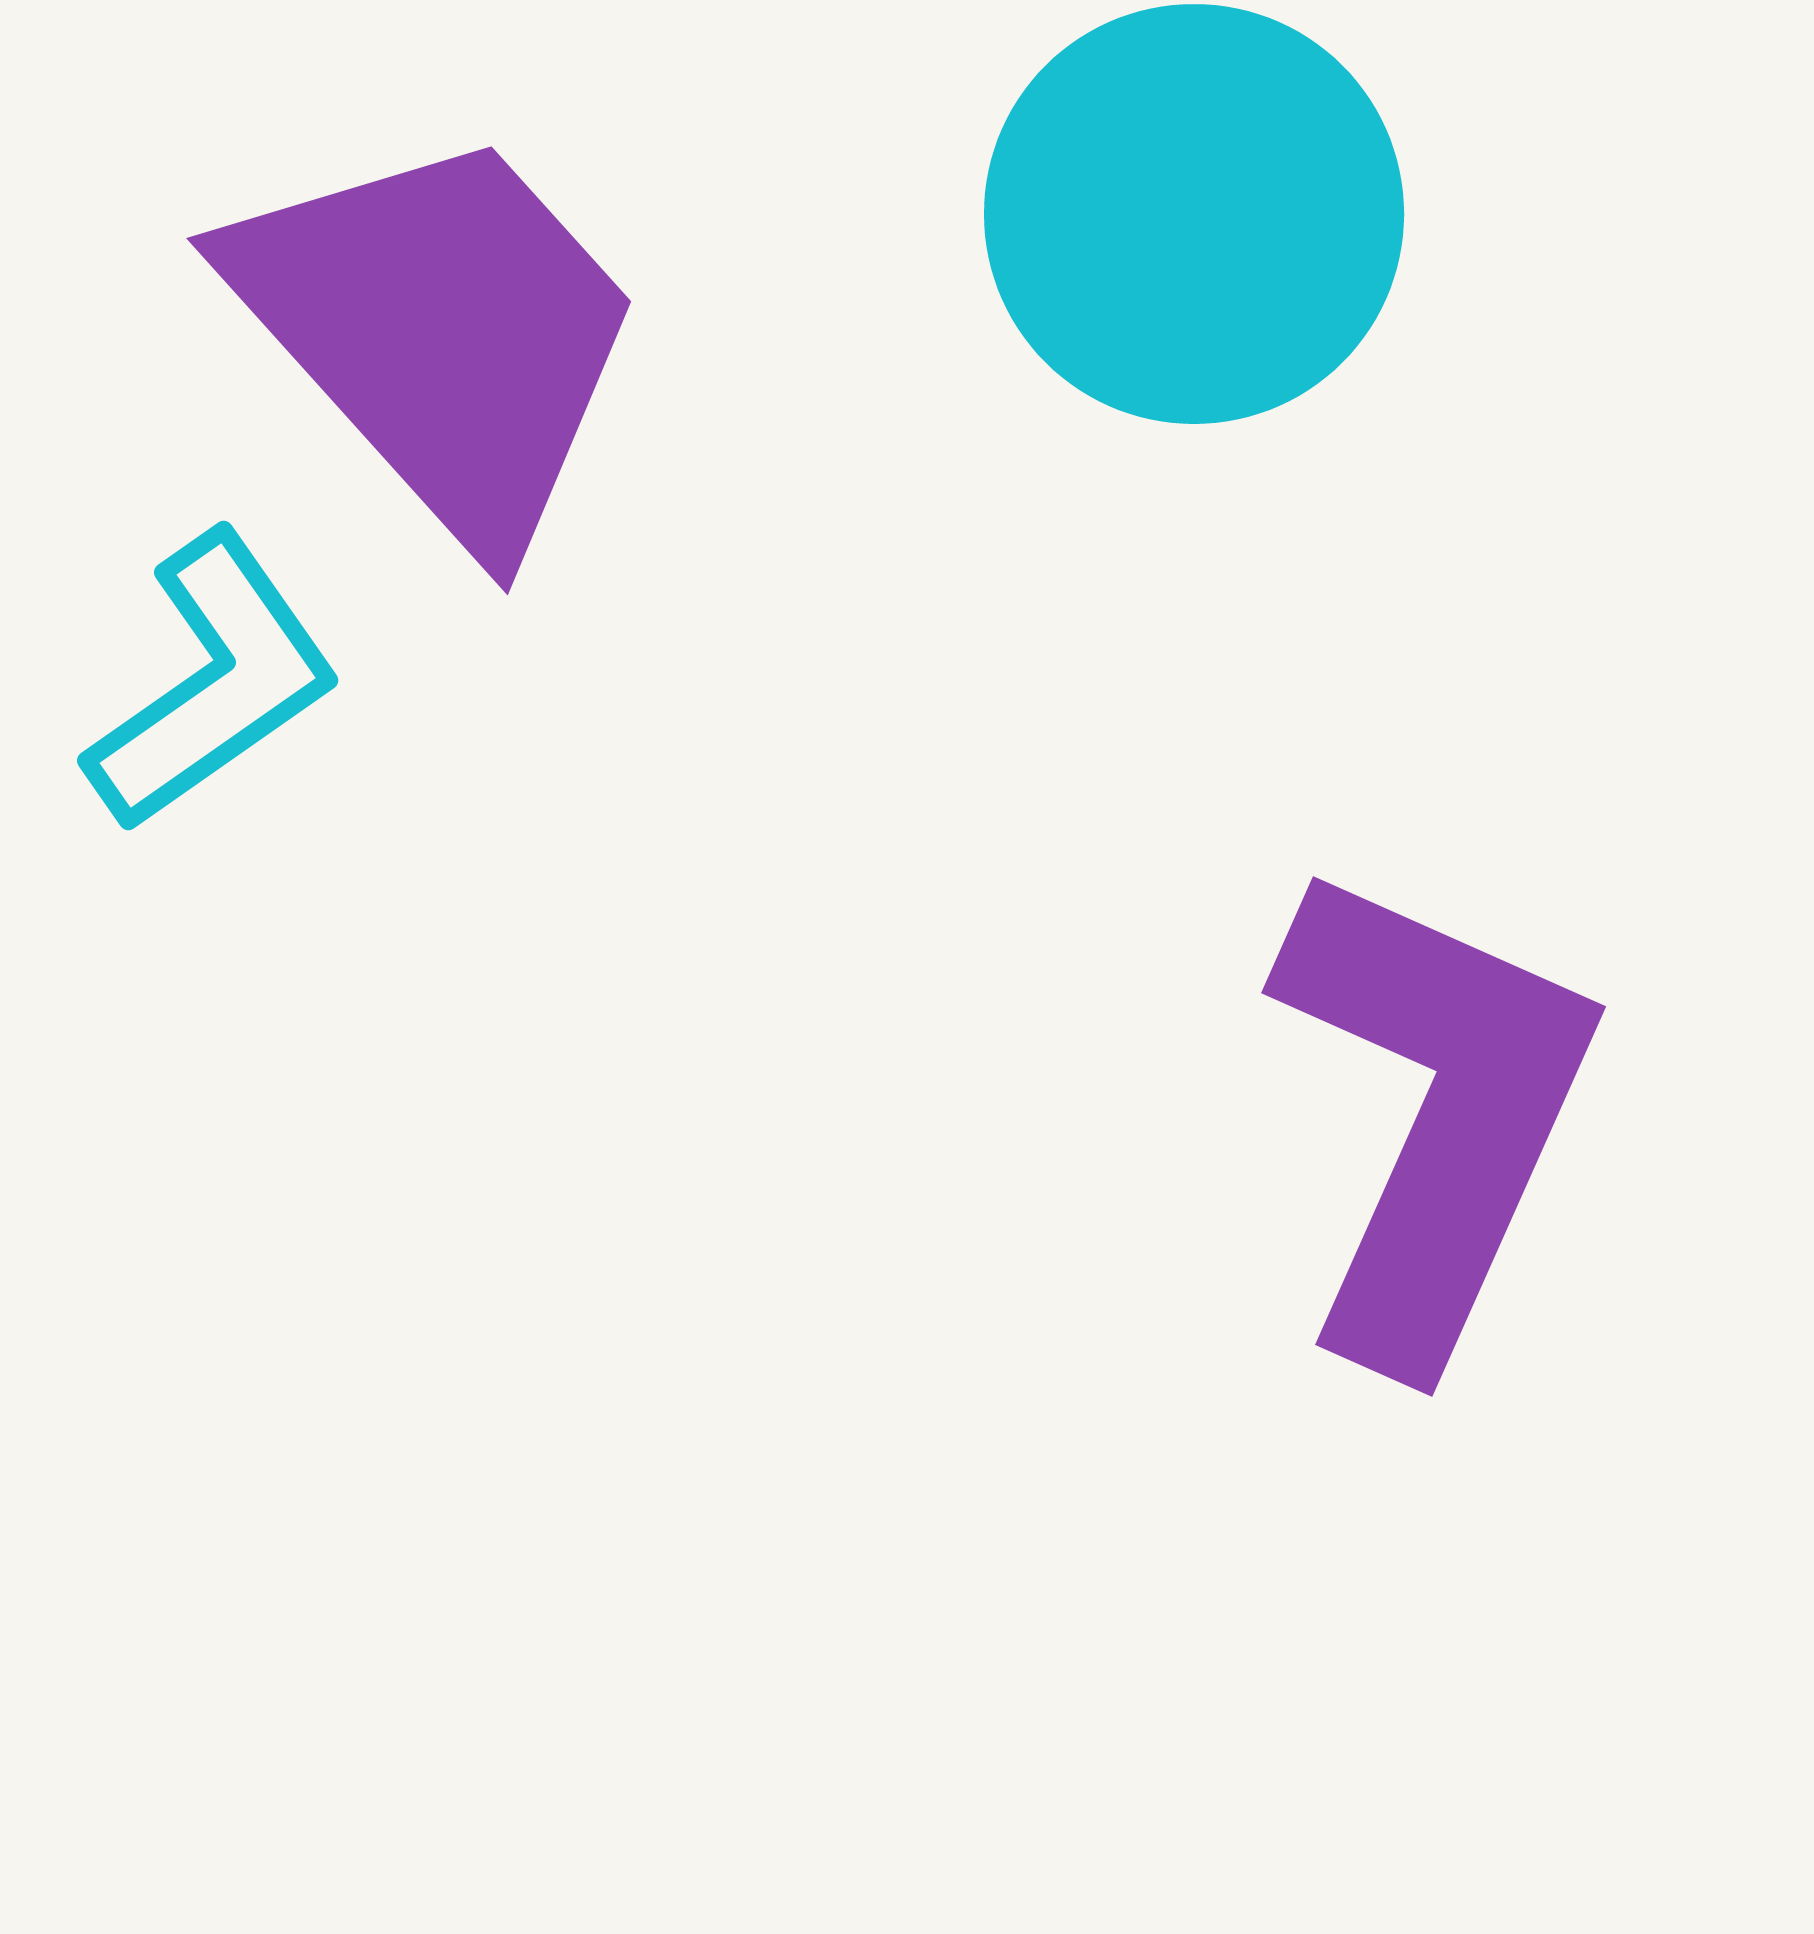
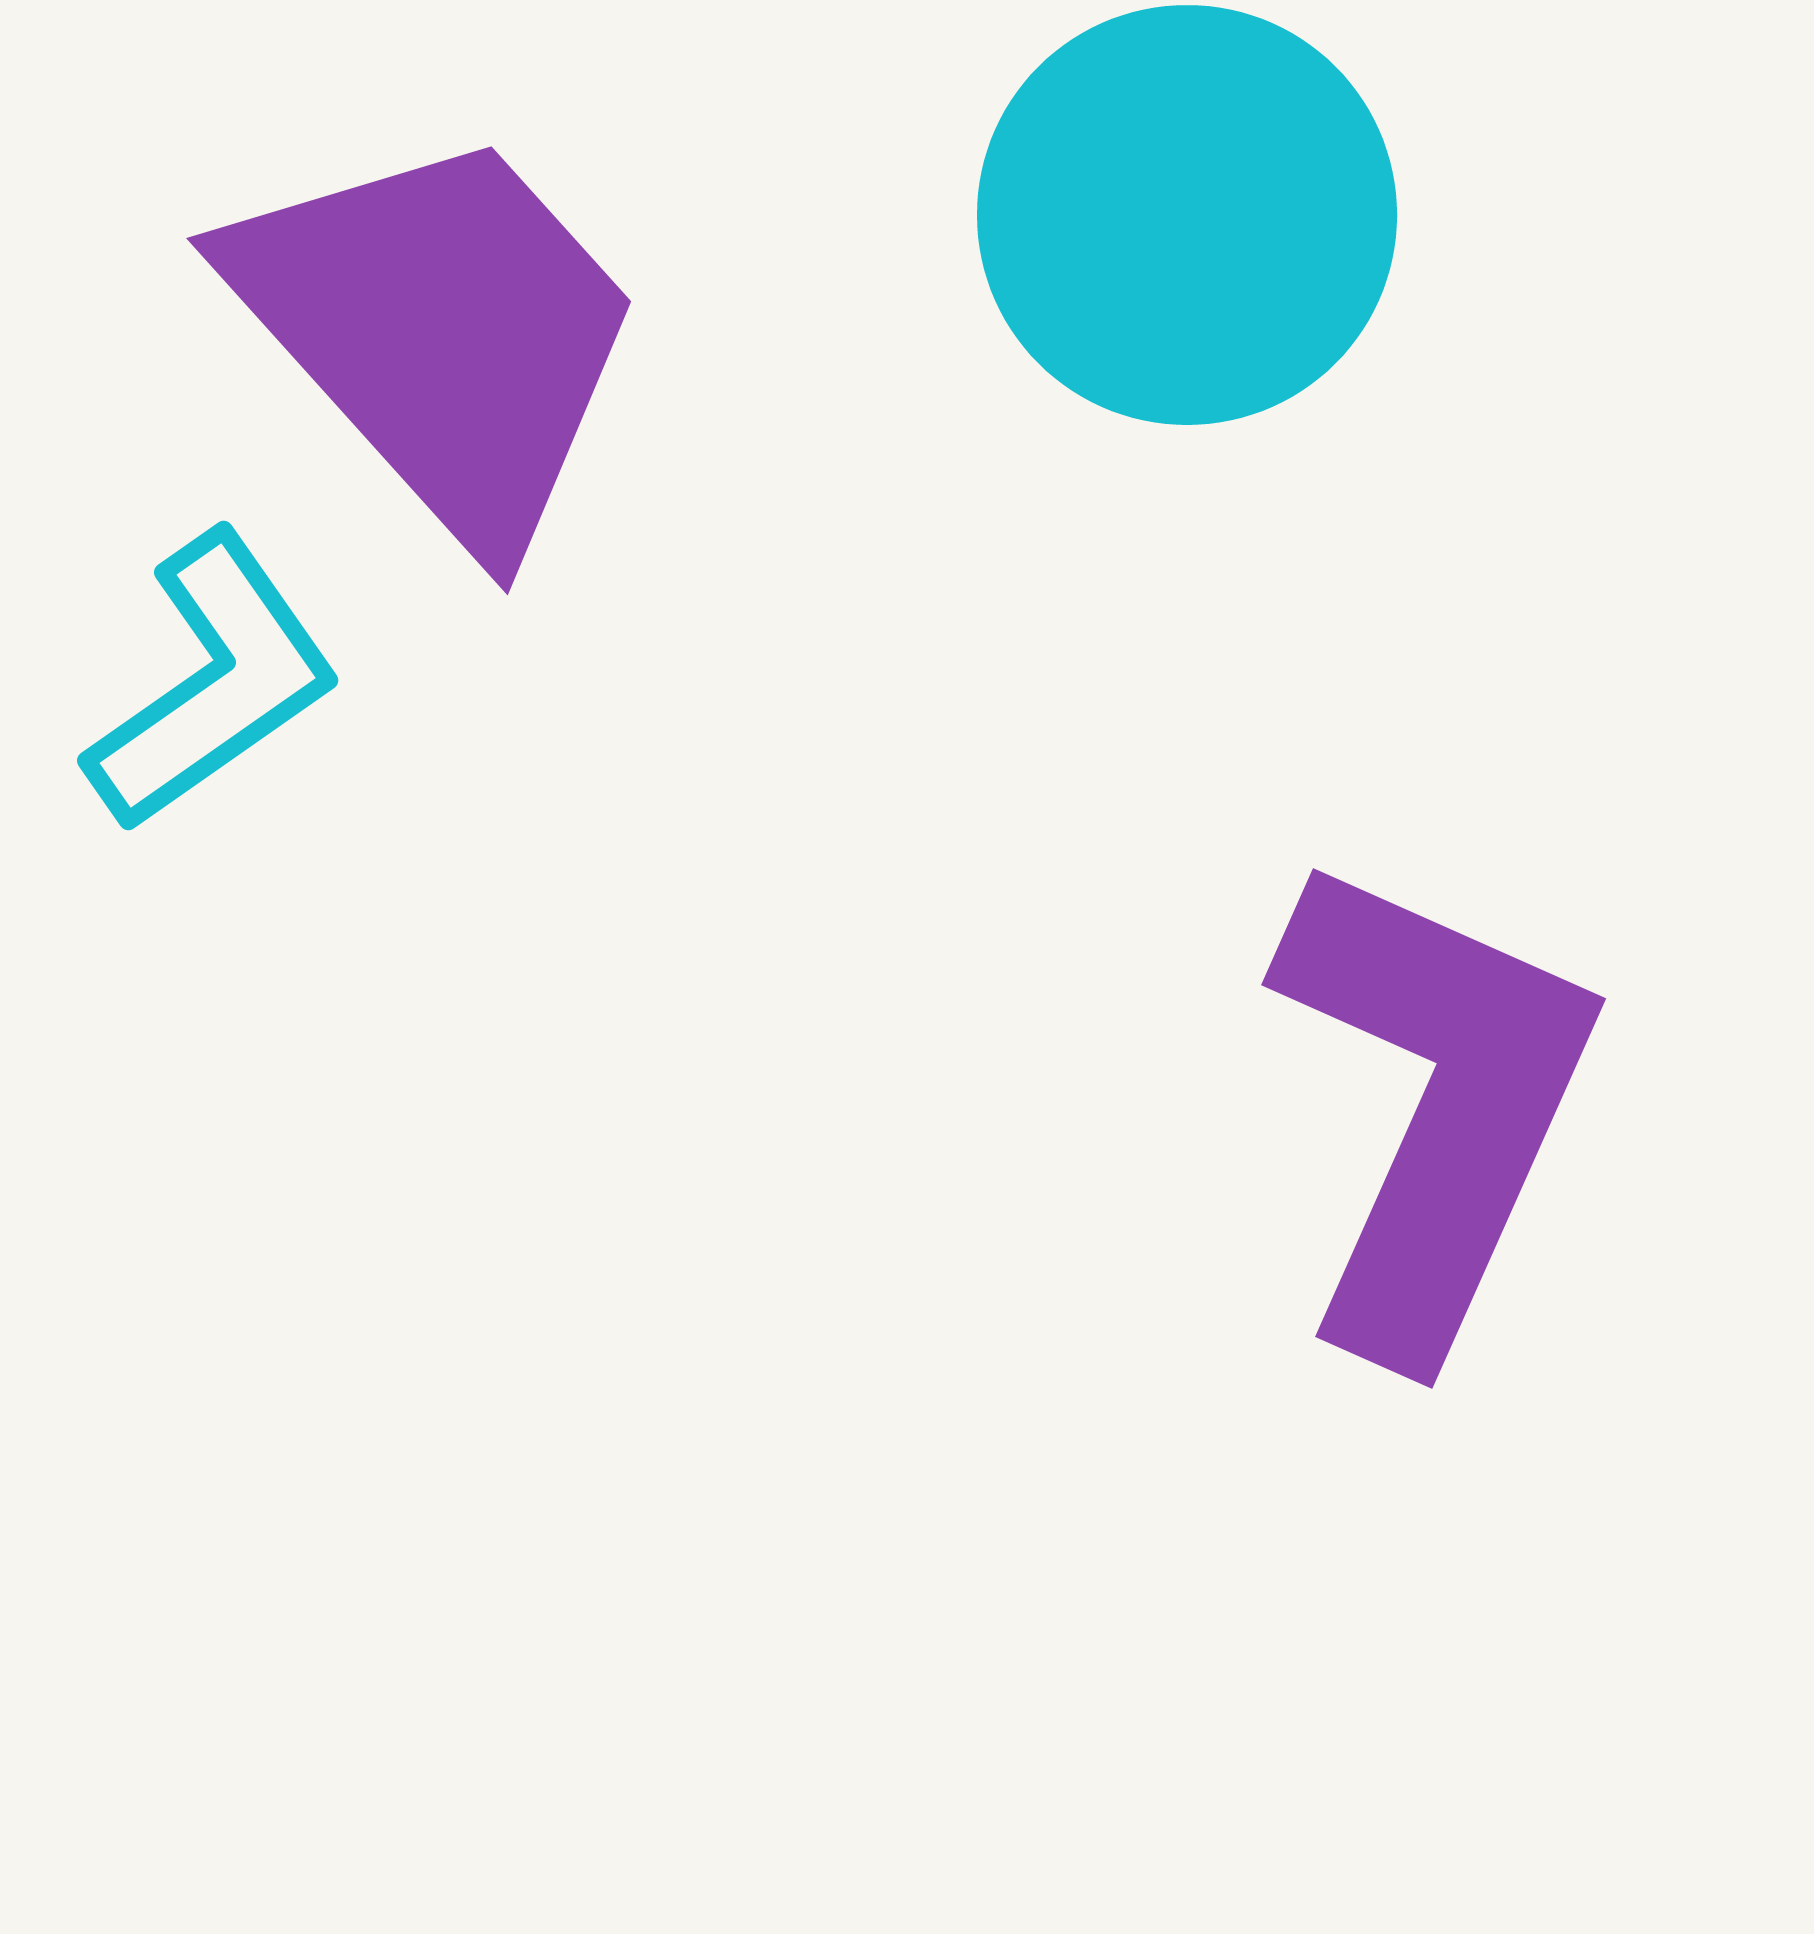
cyan circle: moved 7 px left, 1 px down
purple L-shape: moved 8 px up
